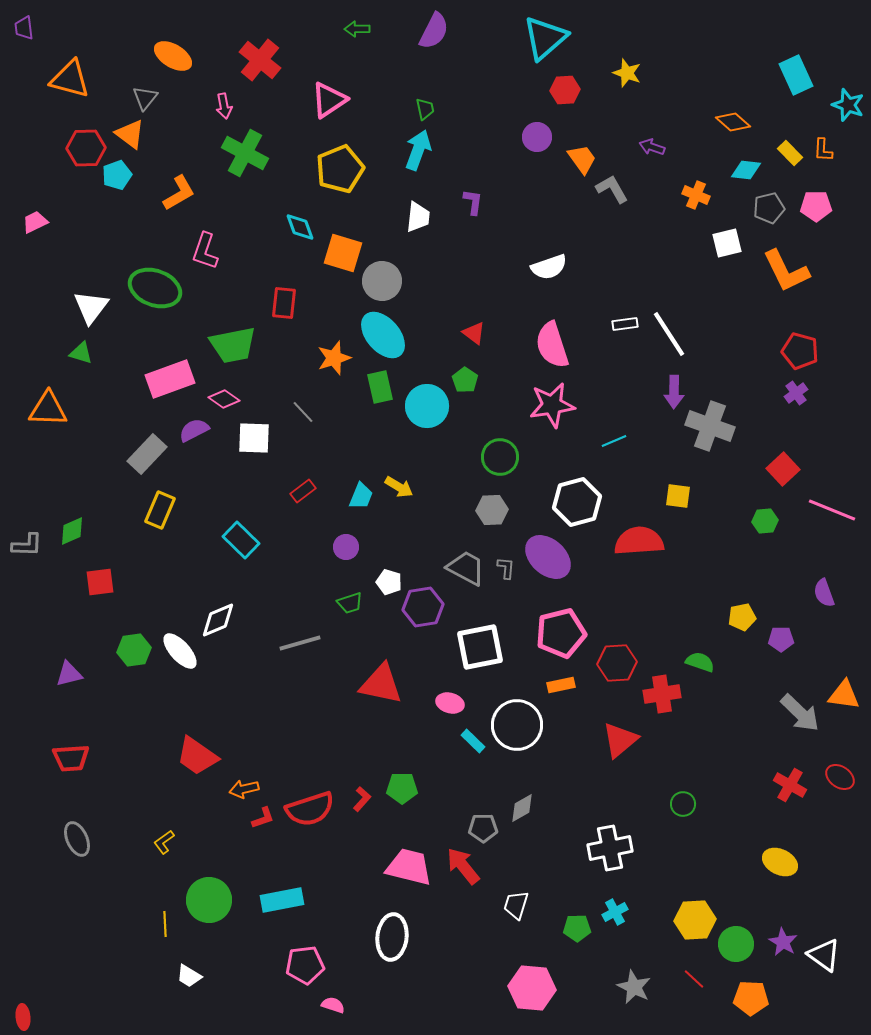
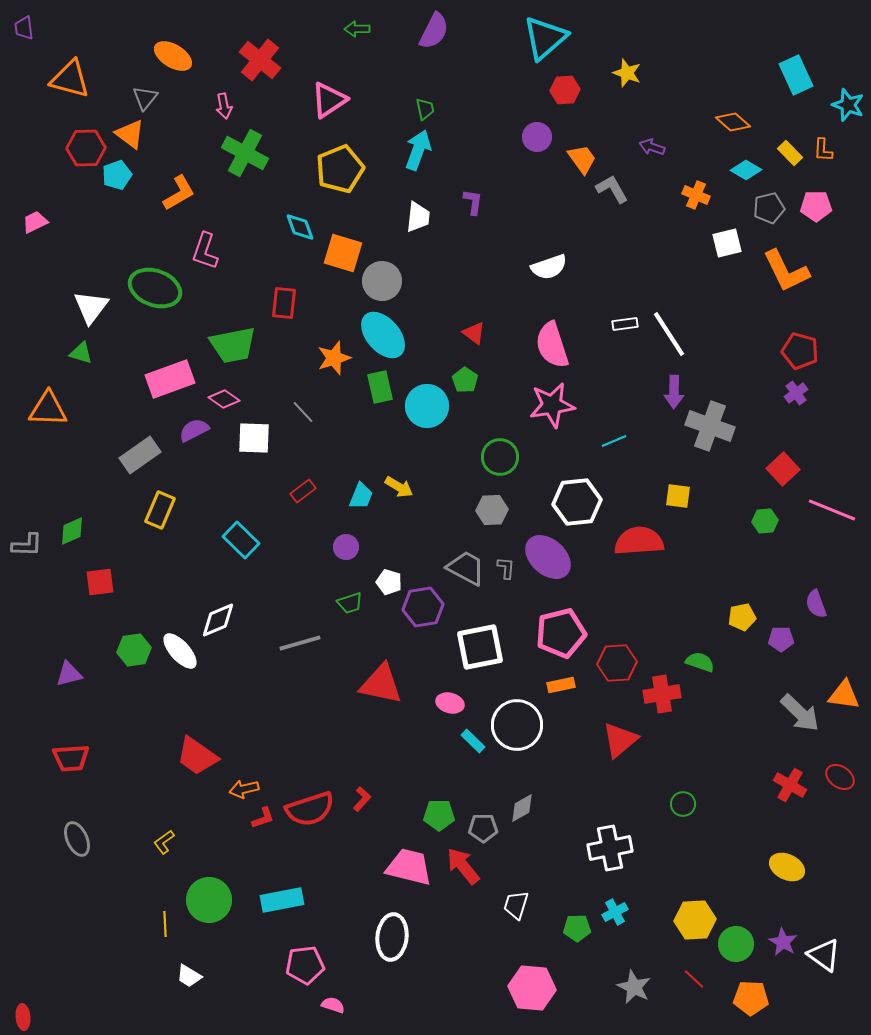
cyan diamond at (746, 170): rotated 24 degrees clockwise
gray rectangle at (147, 454): moved 7 px left, 1 px down; rotated 12 degrees clockwise
white hexagon at (577, 502): rotated 9 degrees clockwise
purple semicircle at (824, 593): moved 8 px left, 11 px down
green pentagon at (402, 788): moved 37 px right, 27 px down
yellow ellipse at (780, 862): moved 7 px right, 5 px down
